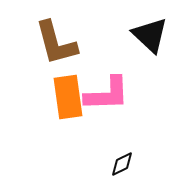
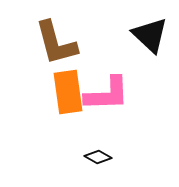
orange rectangle: moved 5 px up
black diamond: moved 24 px left, 7 px up; rotated 56 degrees clockwise
